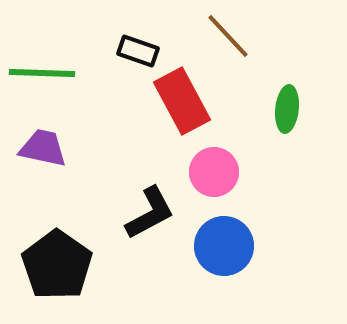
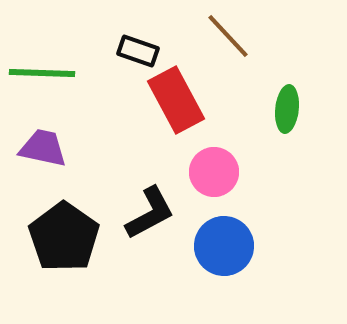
red rectangle: moved 6 px left, 1 px up
black pentagon: moved 7 px right, 28 px up
